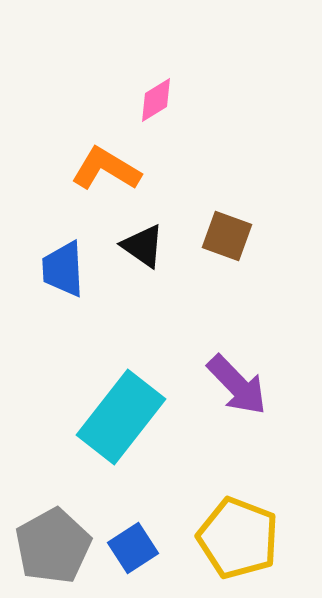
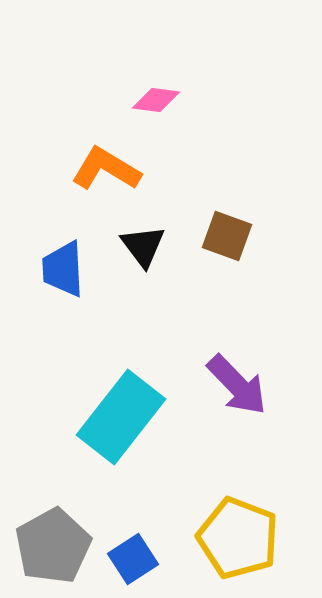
pink diamond: rotated 39 degrees clockwise
black triangle: rotated 18 degrees clockwise
blue square: moved 11 px down
